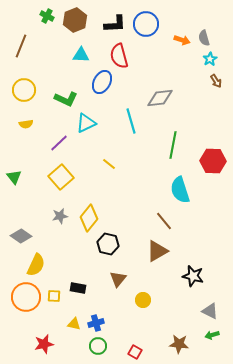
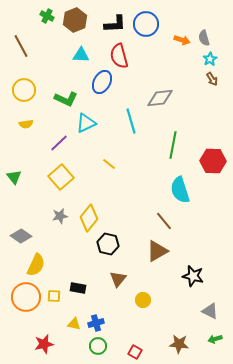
brown line at (21, 46): rotated 50 degrees counterclockwise
brown arrow at (216, 81): moved 4 px left, 2 px up
green arrow at (212, 335): moved 3 px right, 4 px down
